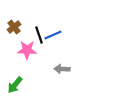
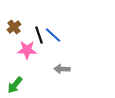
blue line: rotated 66 degrees clockwise
